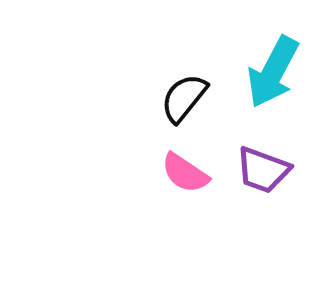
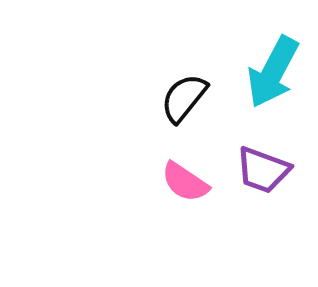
pink semicircle: moved 9 px down
